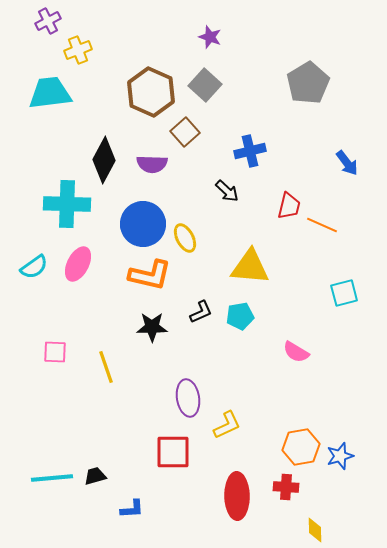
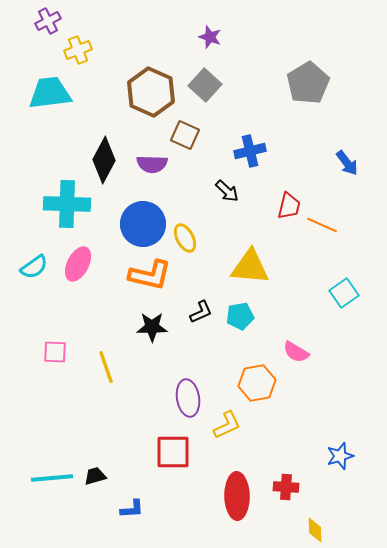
brown square: moved 3 px down; rotated 24 degrees counterclockwise
cyan square: rotated 20 degrees counterclockwise
orange hexagon: moved 44 px left, 64 px up
